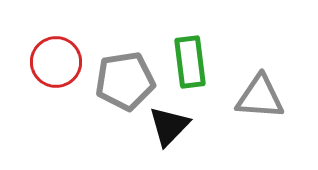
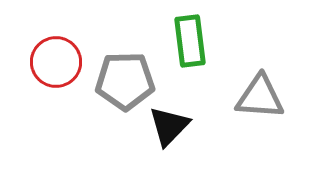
green rectangle: moved 21 px up
gray pentagon: rotated 8 degrees clockwise
